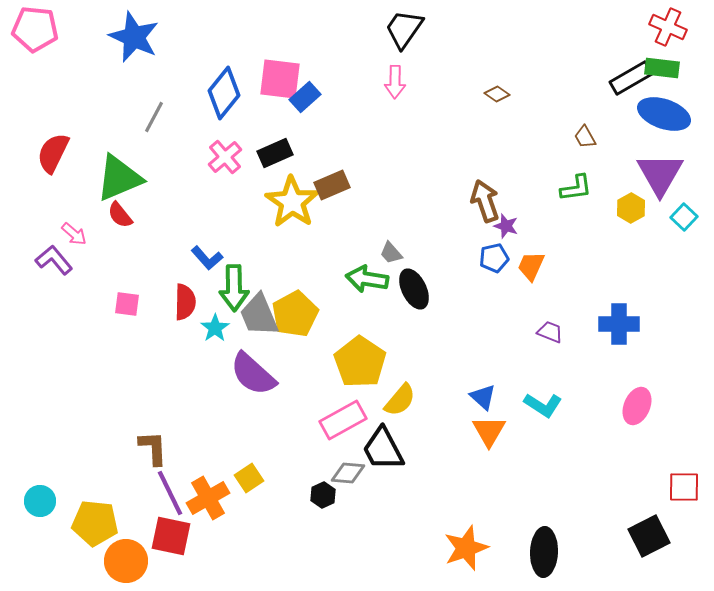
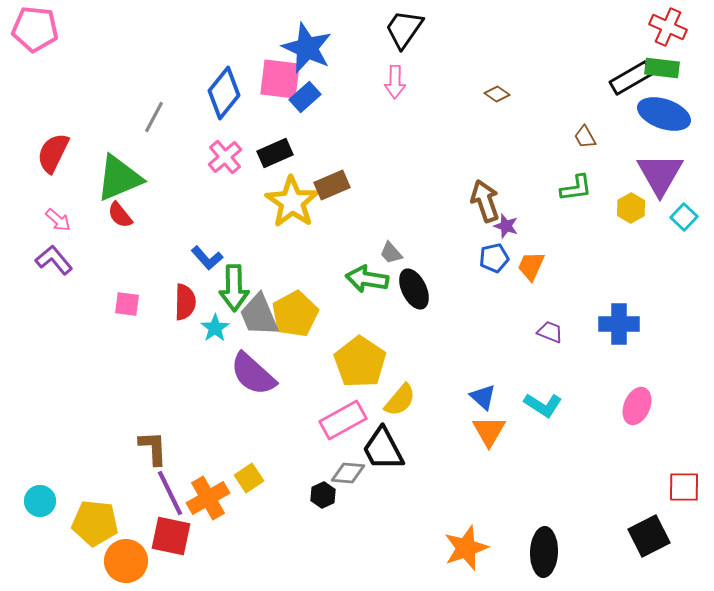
blue star at (134, 37): moved 173 px right, 11 px down
pink arrow at (74, 234): moved 16 px left, 14 px up
